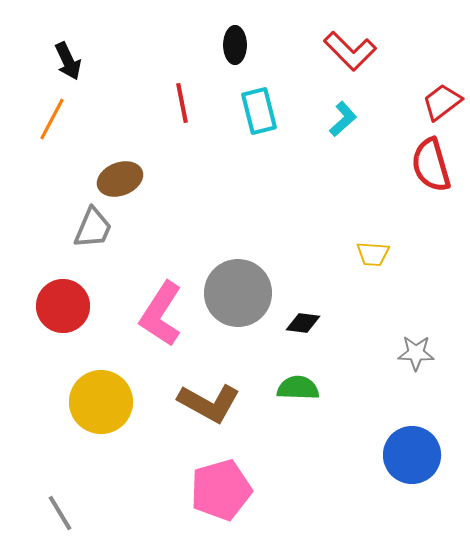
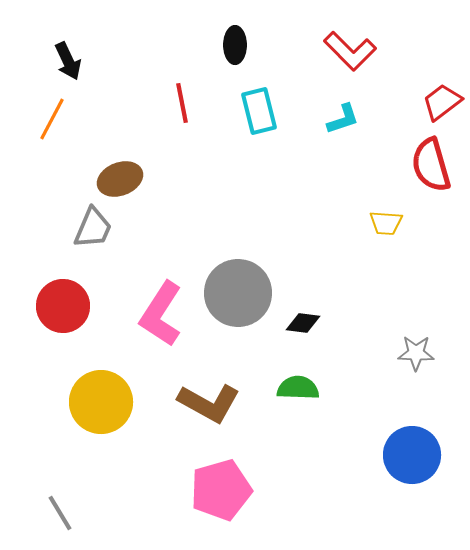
cyan L-shape: rotated 24 degrees clockwise
yellow trapezoid: moved 13 px right, 31 px up
